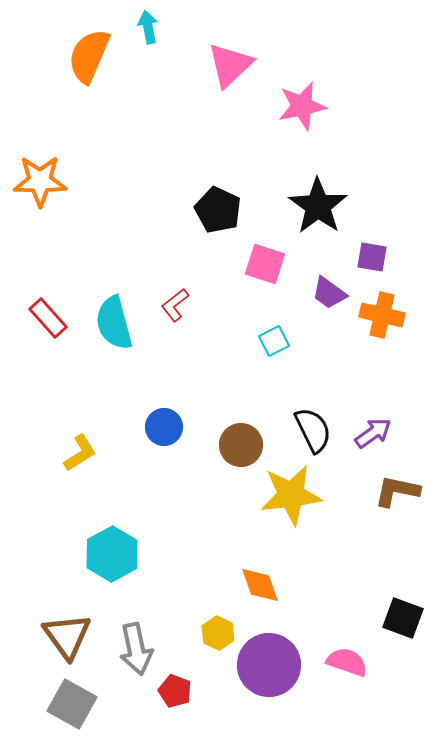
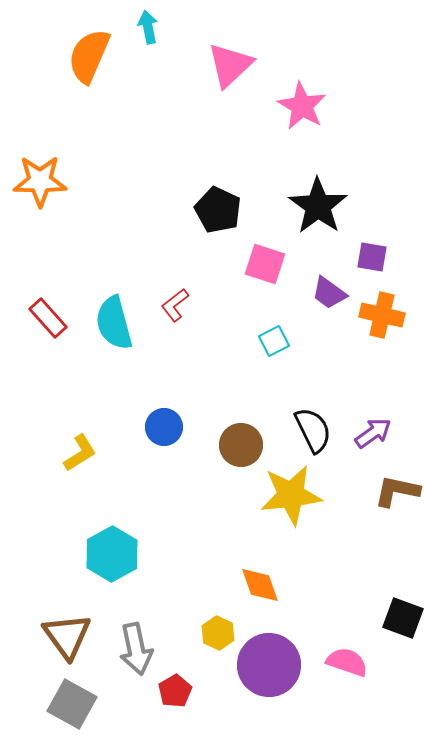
pink star: rotated 30 degrees counterclockwise
red pentagon: rotated 20 degrees clockwise
